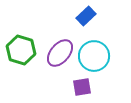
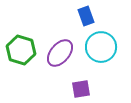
blue rectangle: rotated 66 degrees counterclockwise
cyan circle: moved 7 px right, 9 px up
purple square: moved 1 px left, 2 px down
